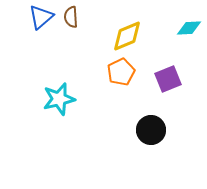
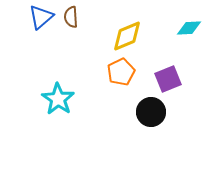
cyan star: moved 1 px left; rotated 24 degrees counterclockwise
black circle: moved 18 px up
